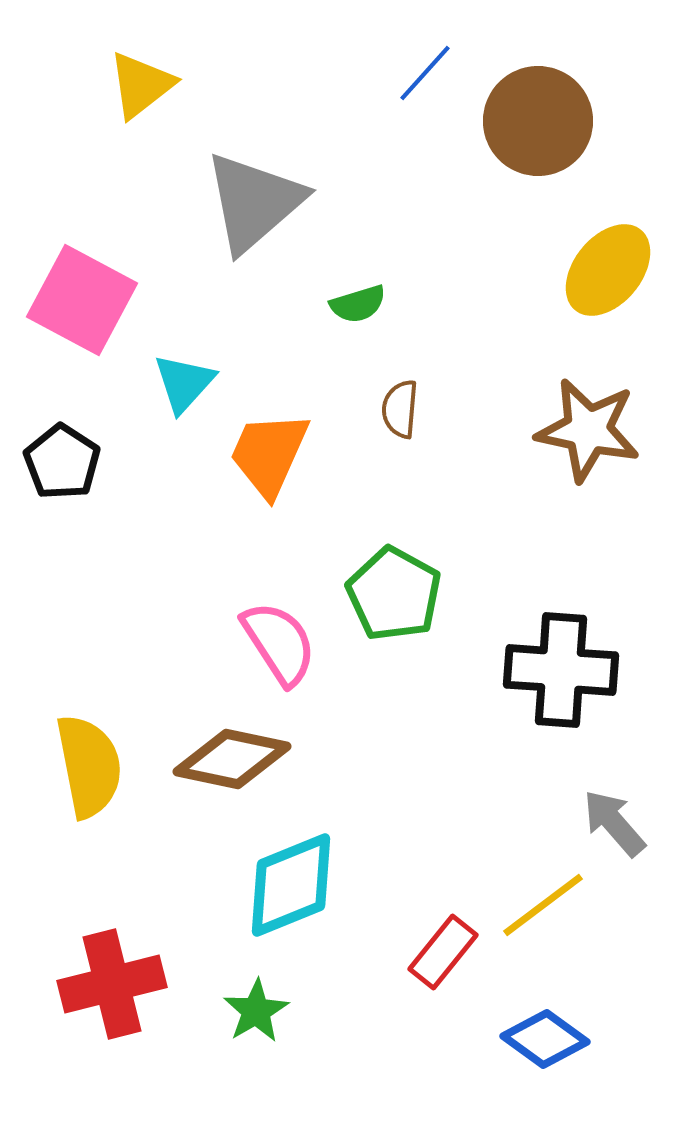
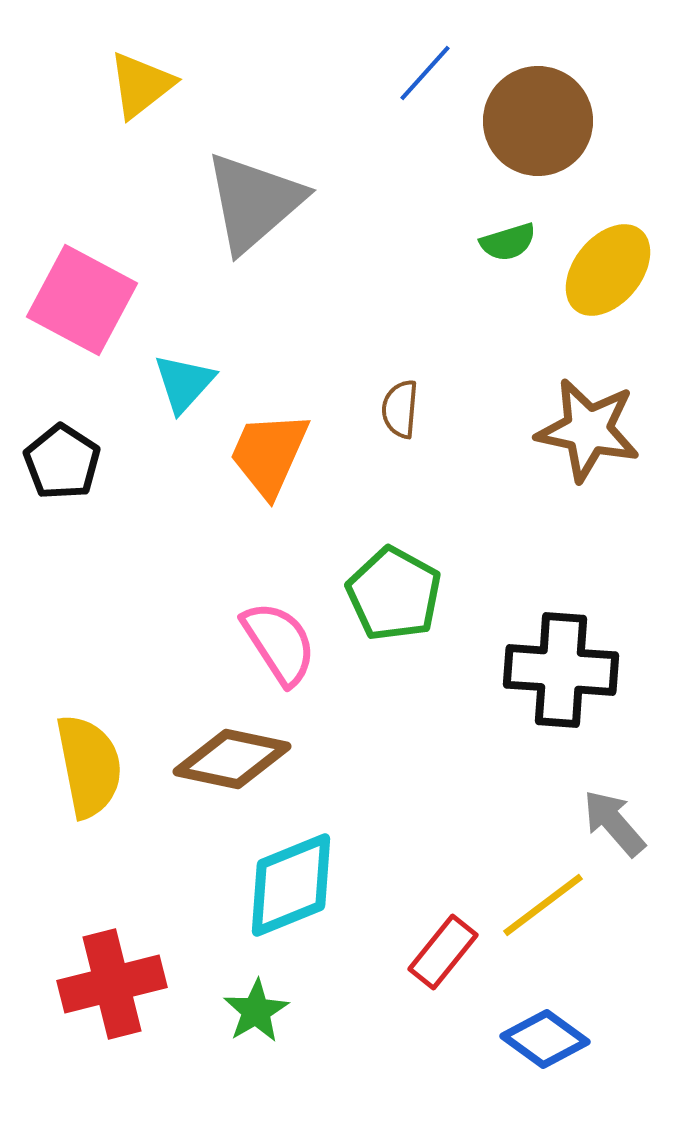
green semicircle: moved 150 px right, 62 px up
